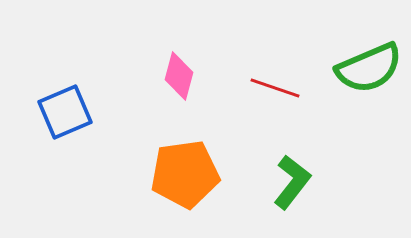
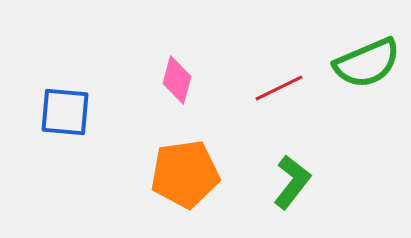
green semicircle: moved 2 px left, 5 px up
pink diamond: moved 2 px left, 4 px down
red line: moved 4 px right; rotated 45 degrees counterclockwise
blue square: rotated 28 degrees clockwise
